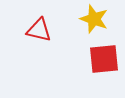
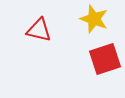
red square: moved 1 px right; rotated 12 degrees counterclockwise
